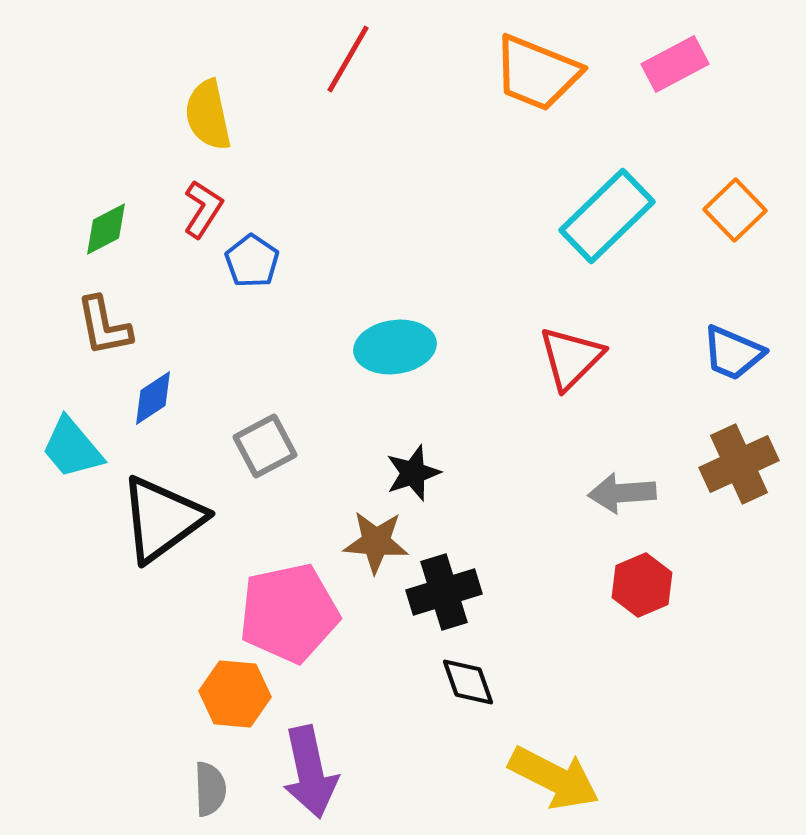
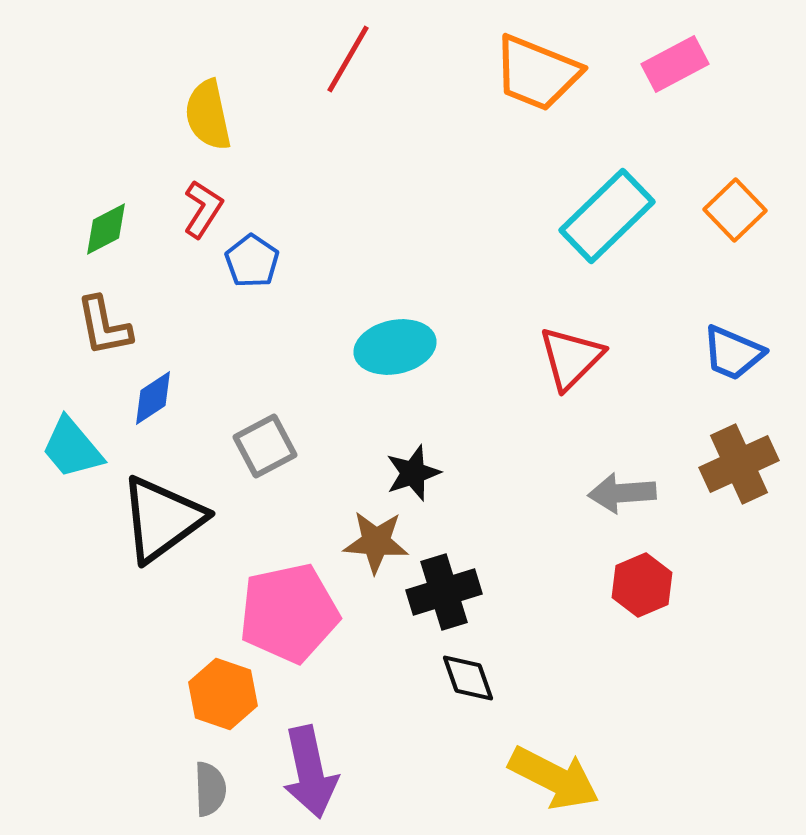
cyan ellipse: rotated 4 degrees counterclockwise
black diamond: moved 4 px up
orange hexagon: moved 12 px left; rotated 14 degrees clockwise
